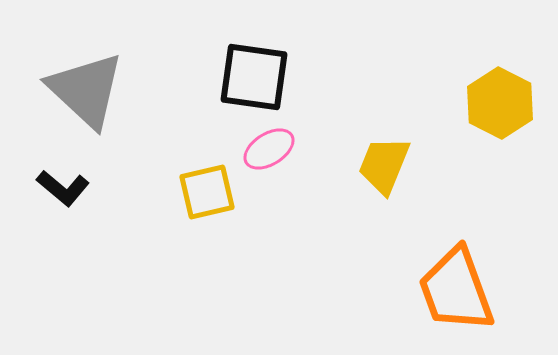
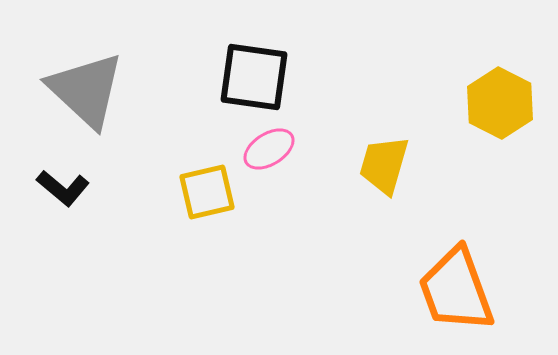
yellow trapezoid: rotated 6 degrees counterclockwise
